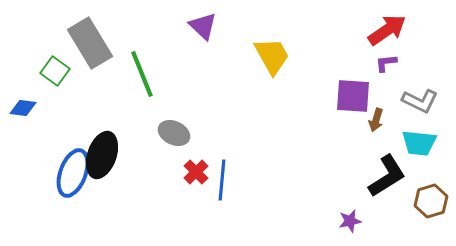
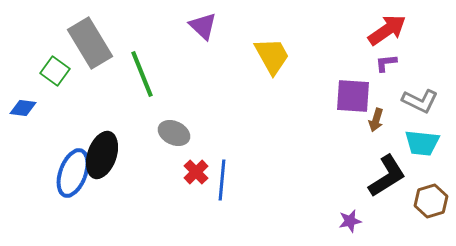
cyan trapezoid: moved 3 px right
